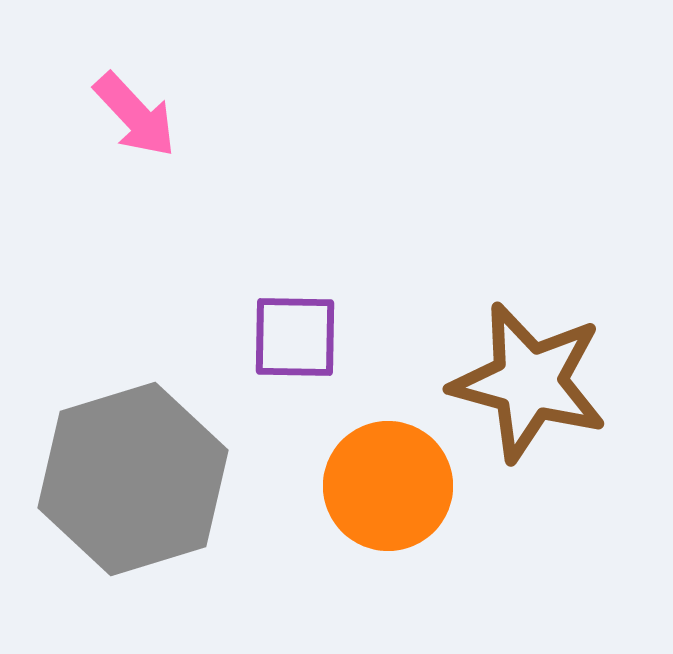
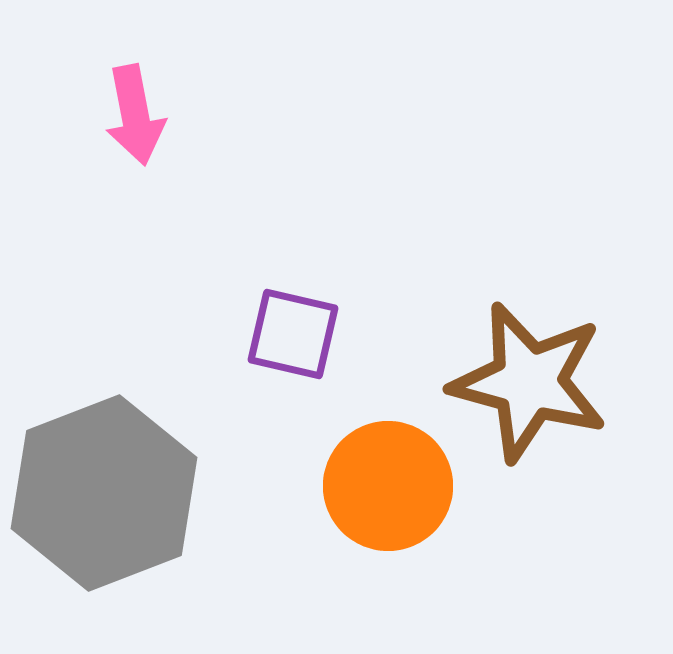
pink arrow: rotated 32 degrees clockwise
purple square: moved 2 px left, 3 px up; rotated 12 degrees clockwise
gray hexagon: moved 29 px left, 14 px down; rotated 4 degrees counterclockwise
